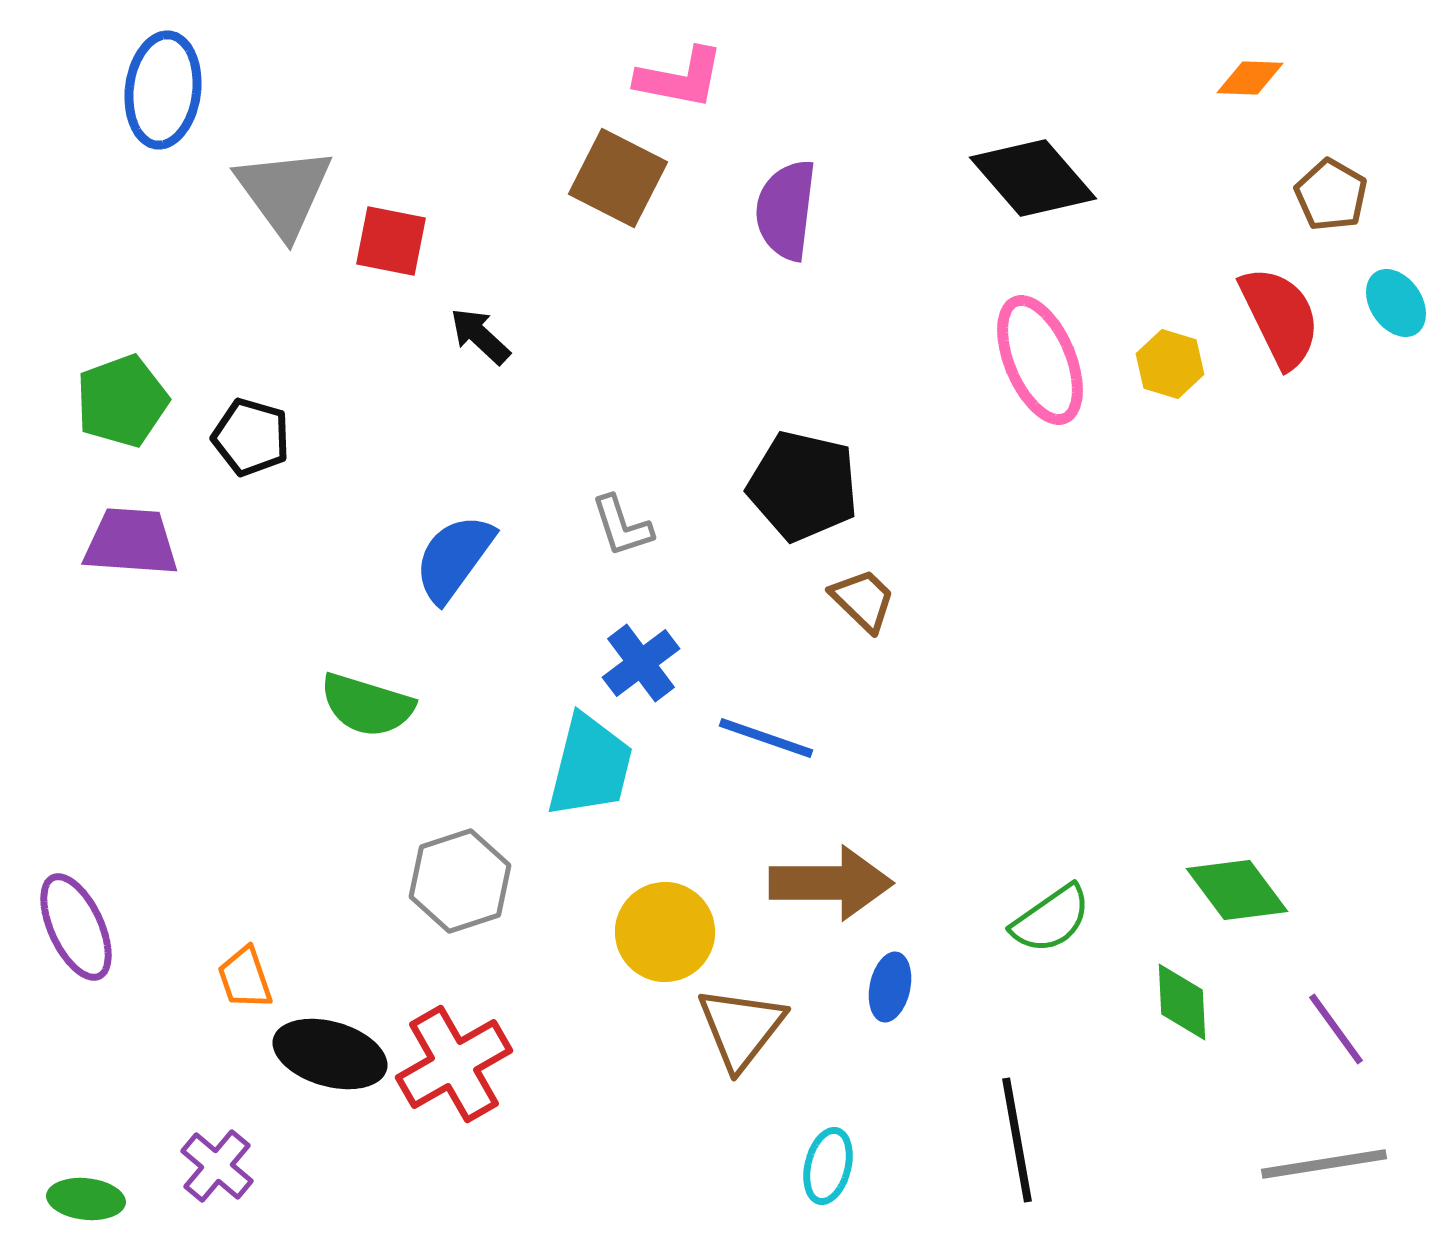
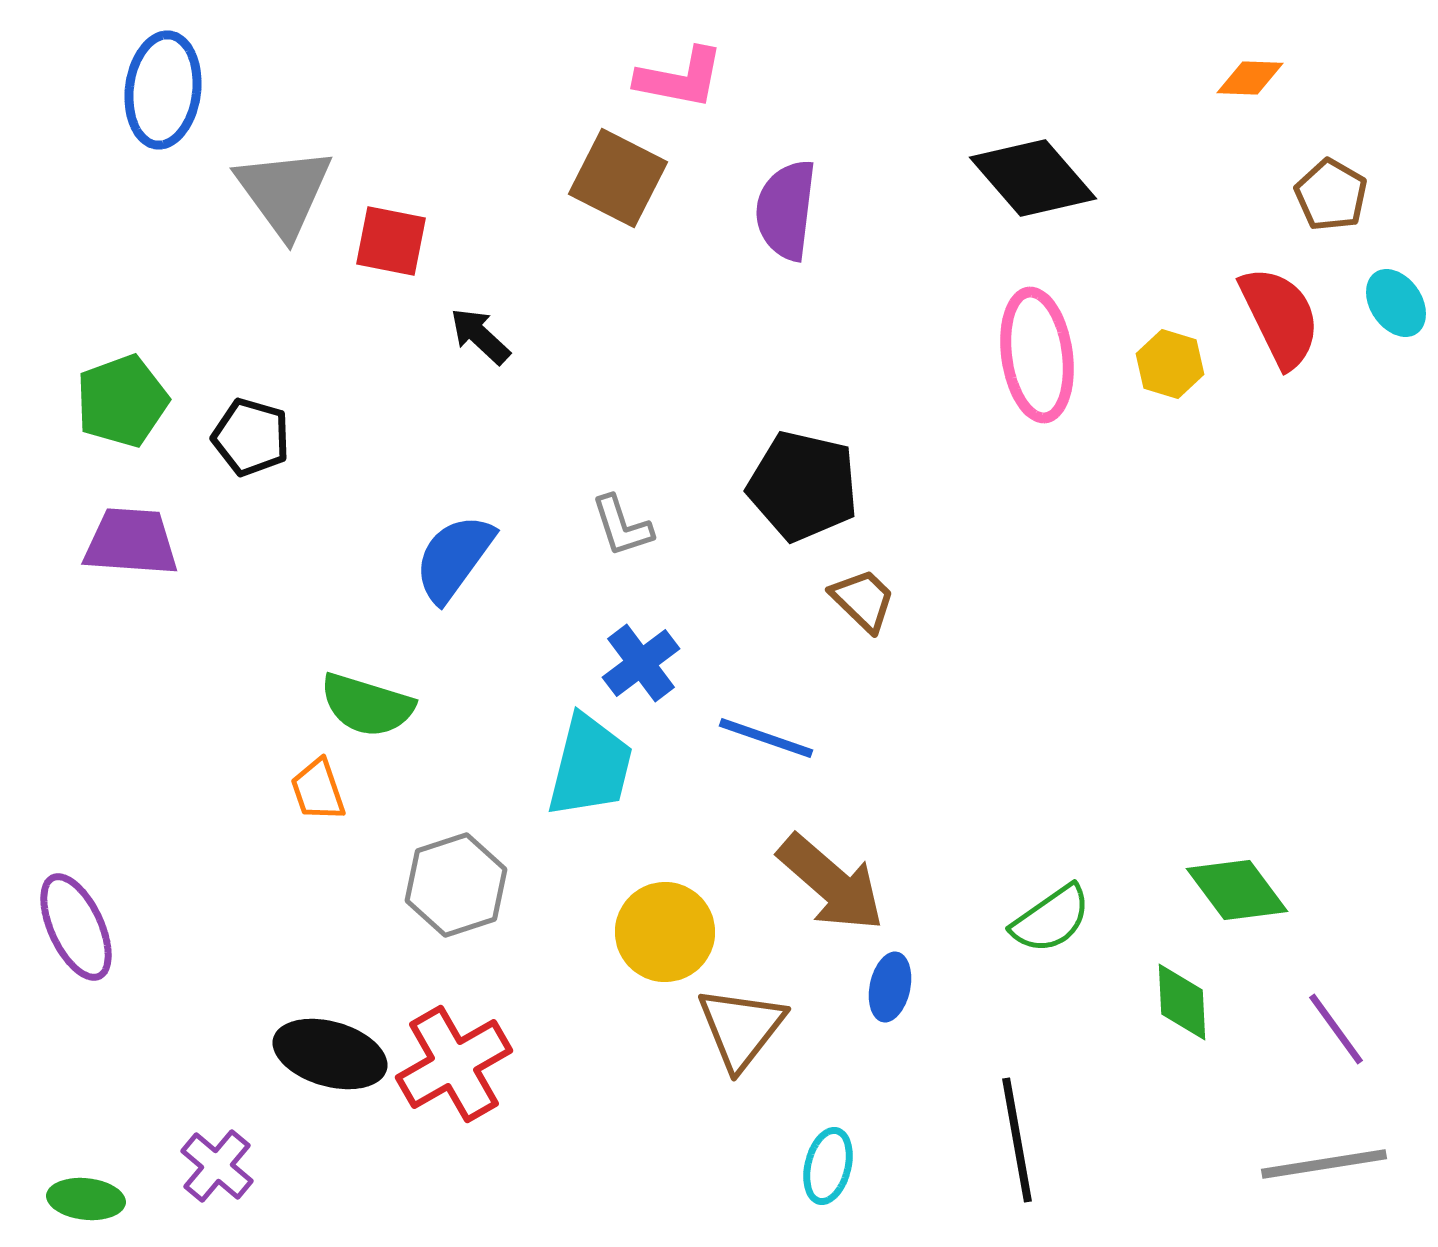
pink ellipse at (1040, 360): moved 3 px left, 5 px up; rotated 15 degrees clockwise
gray hexagon at (460, 881): moved 4 px left, 4 px down
brown arrow at (831, 883): rotated 41 degrees clockwise
orange trapezoid at (245, 978): moved 73 px right, 188 px up
